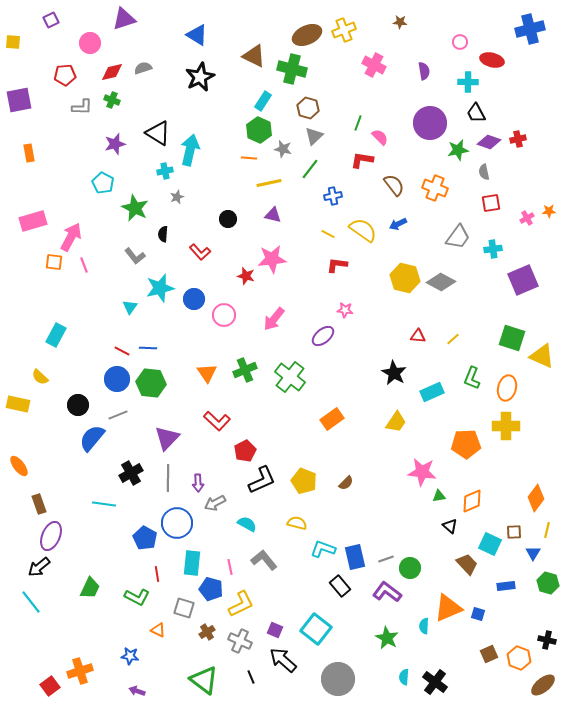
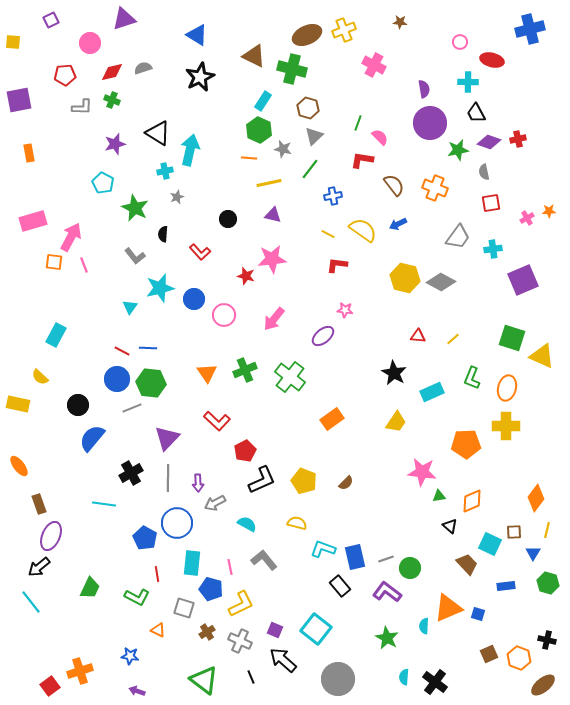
purple semicircle at (424, 71): moved 18 px down
gray line at (118, 415): moved 14 px right, 7 px up
